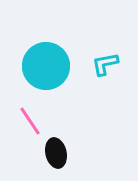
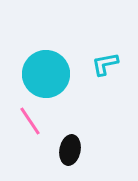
cyan circle: moved 8 px down
black ellipse: moved 14 px right, 3 px up; rotated 24 degrees clockwise
